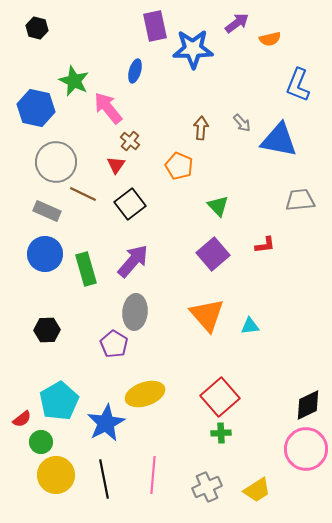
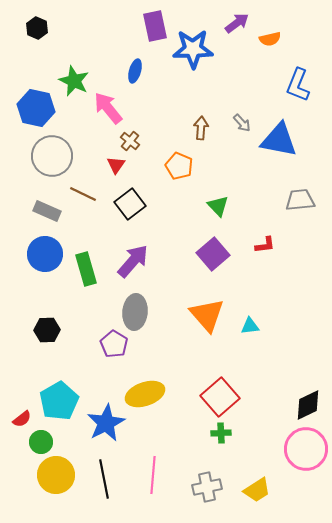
black hexagon at (37, 28): rotated 10 degrees clockwise
gray circle at (56, 162): moved 4 px left, 6 px up
gray cross at (207, 487): rotated 12 degrees clockwise
